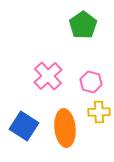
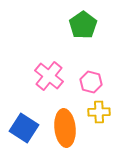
pink cross: moved 1 px right; rotated 8 degrees counterclockwise
blue square: moved 2 px down
